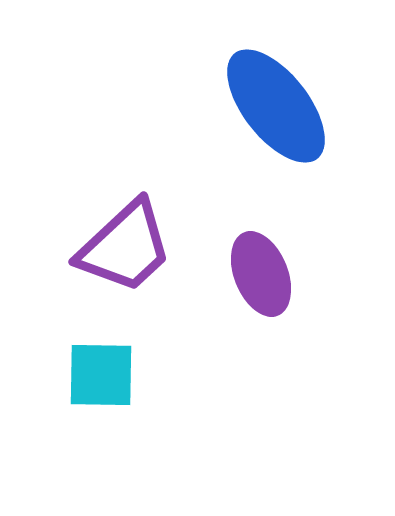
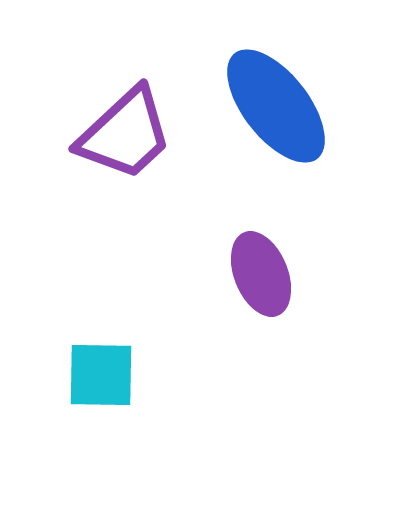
purple trapezoid: moved 113 px up
